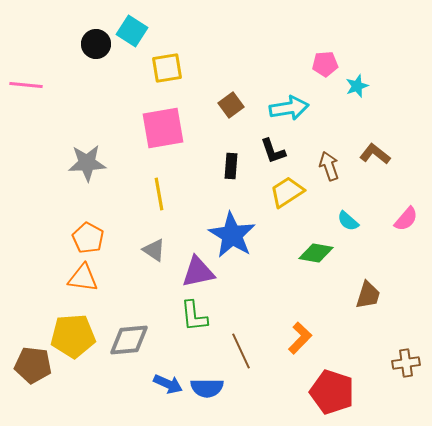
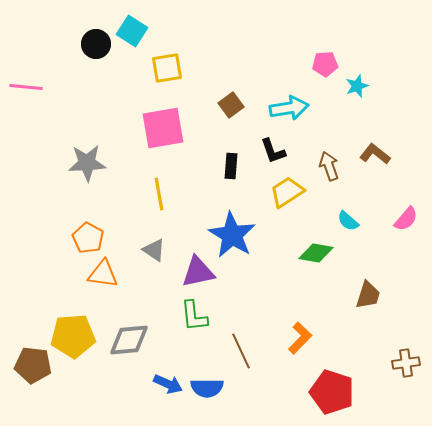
pink line: moved 2 px down
orange triangle: moved 20 px right, 4 px up
